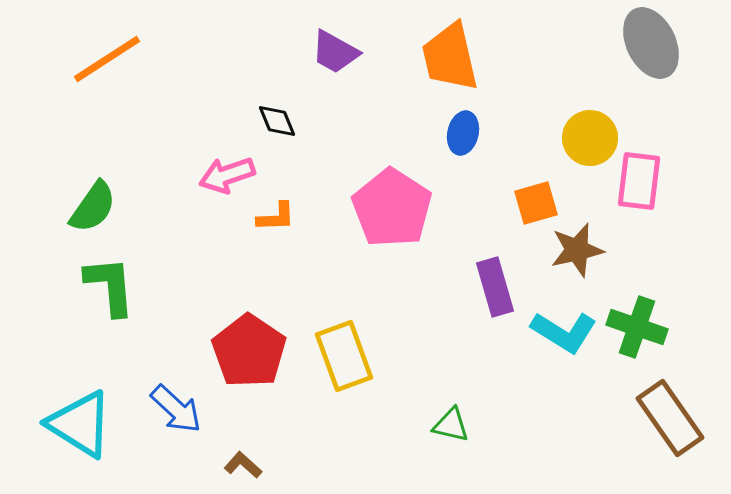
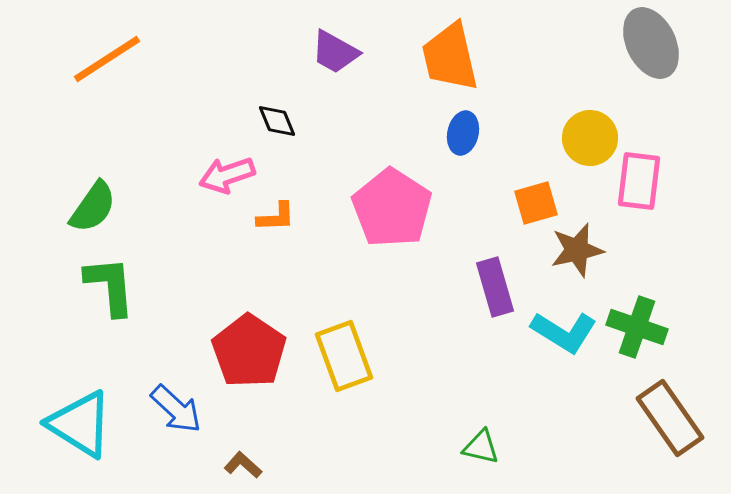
green triangle: moved 30 px right, 22 px down
